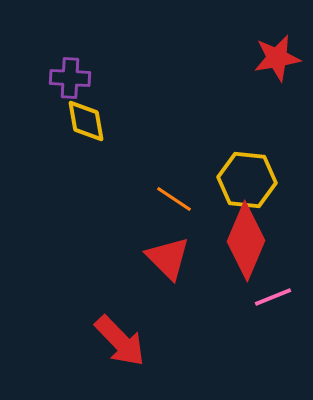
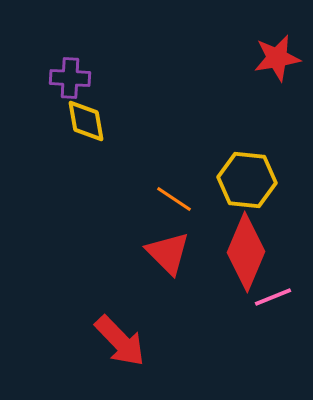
red diamond: moved 11 px down
red triangle: moved 5 px up
